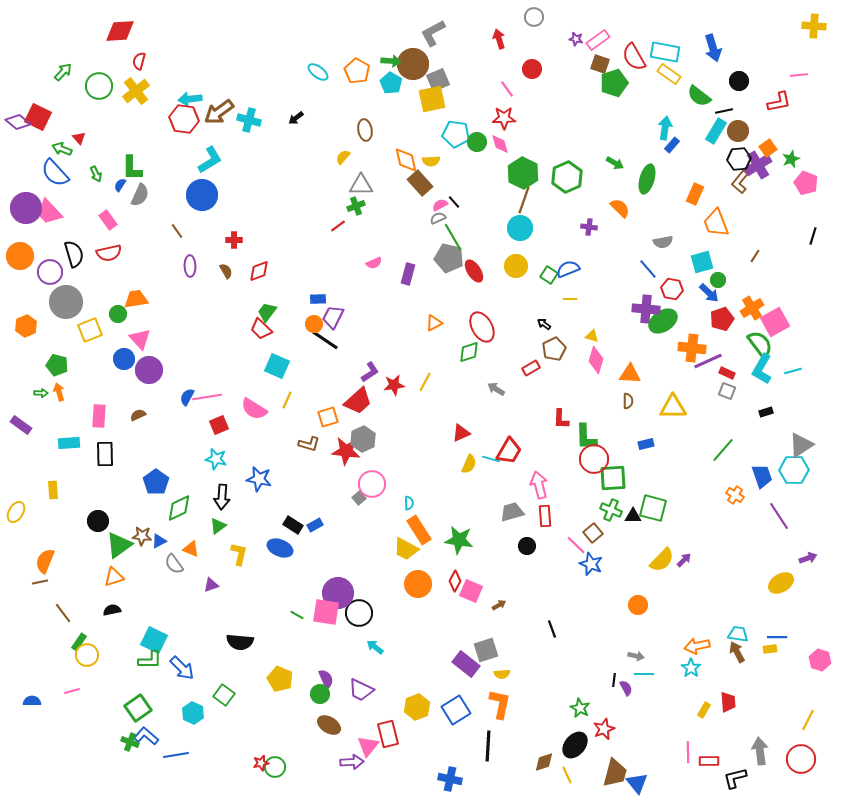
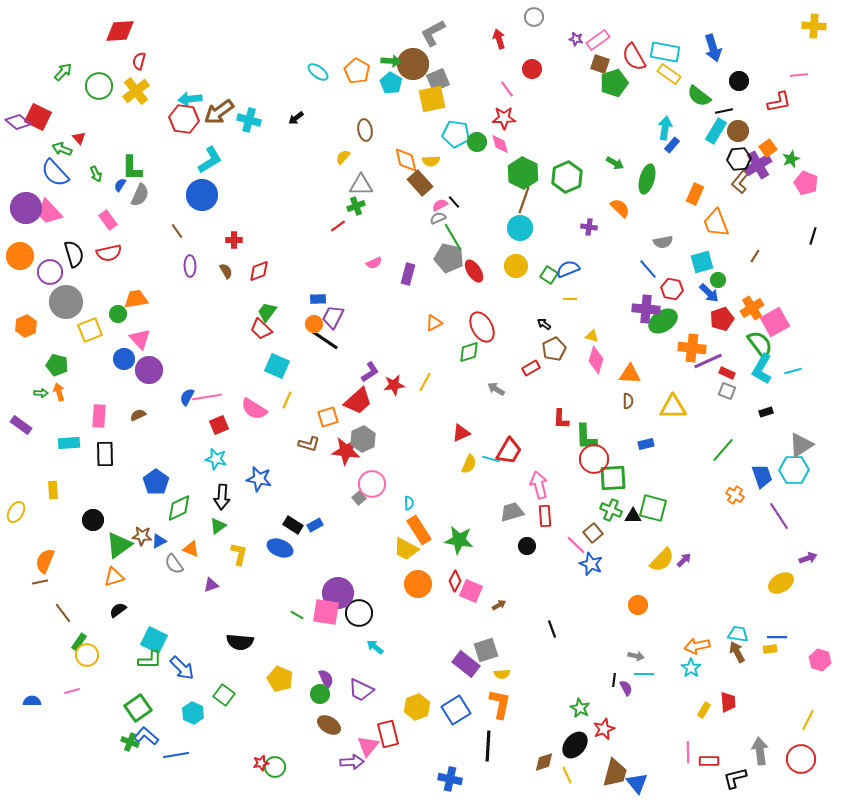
black circle at (98, 521): moved 5 px left, 1 px up
black semicircle at (112, 610): moved 6 px right; rotated 24 degrees counterclockwise
